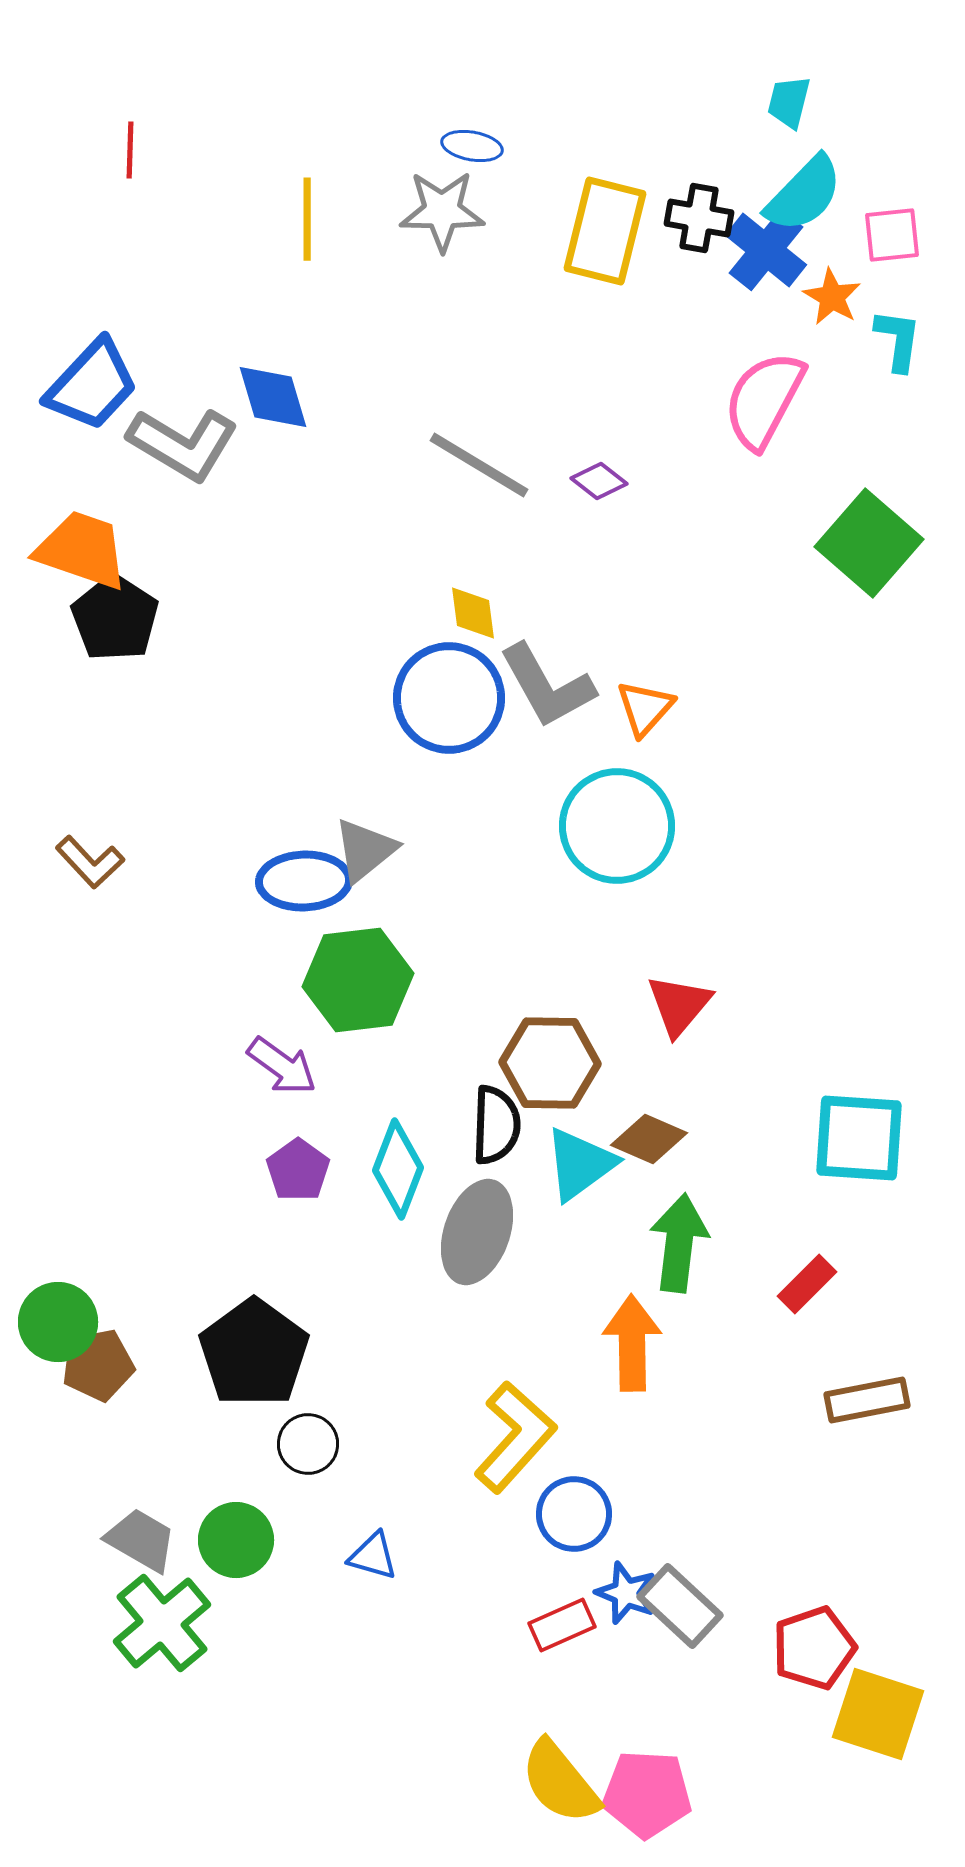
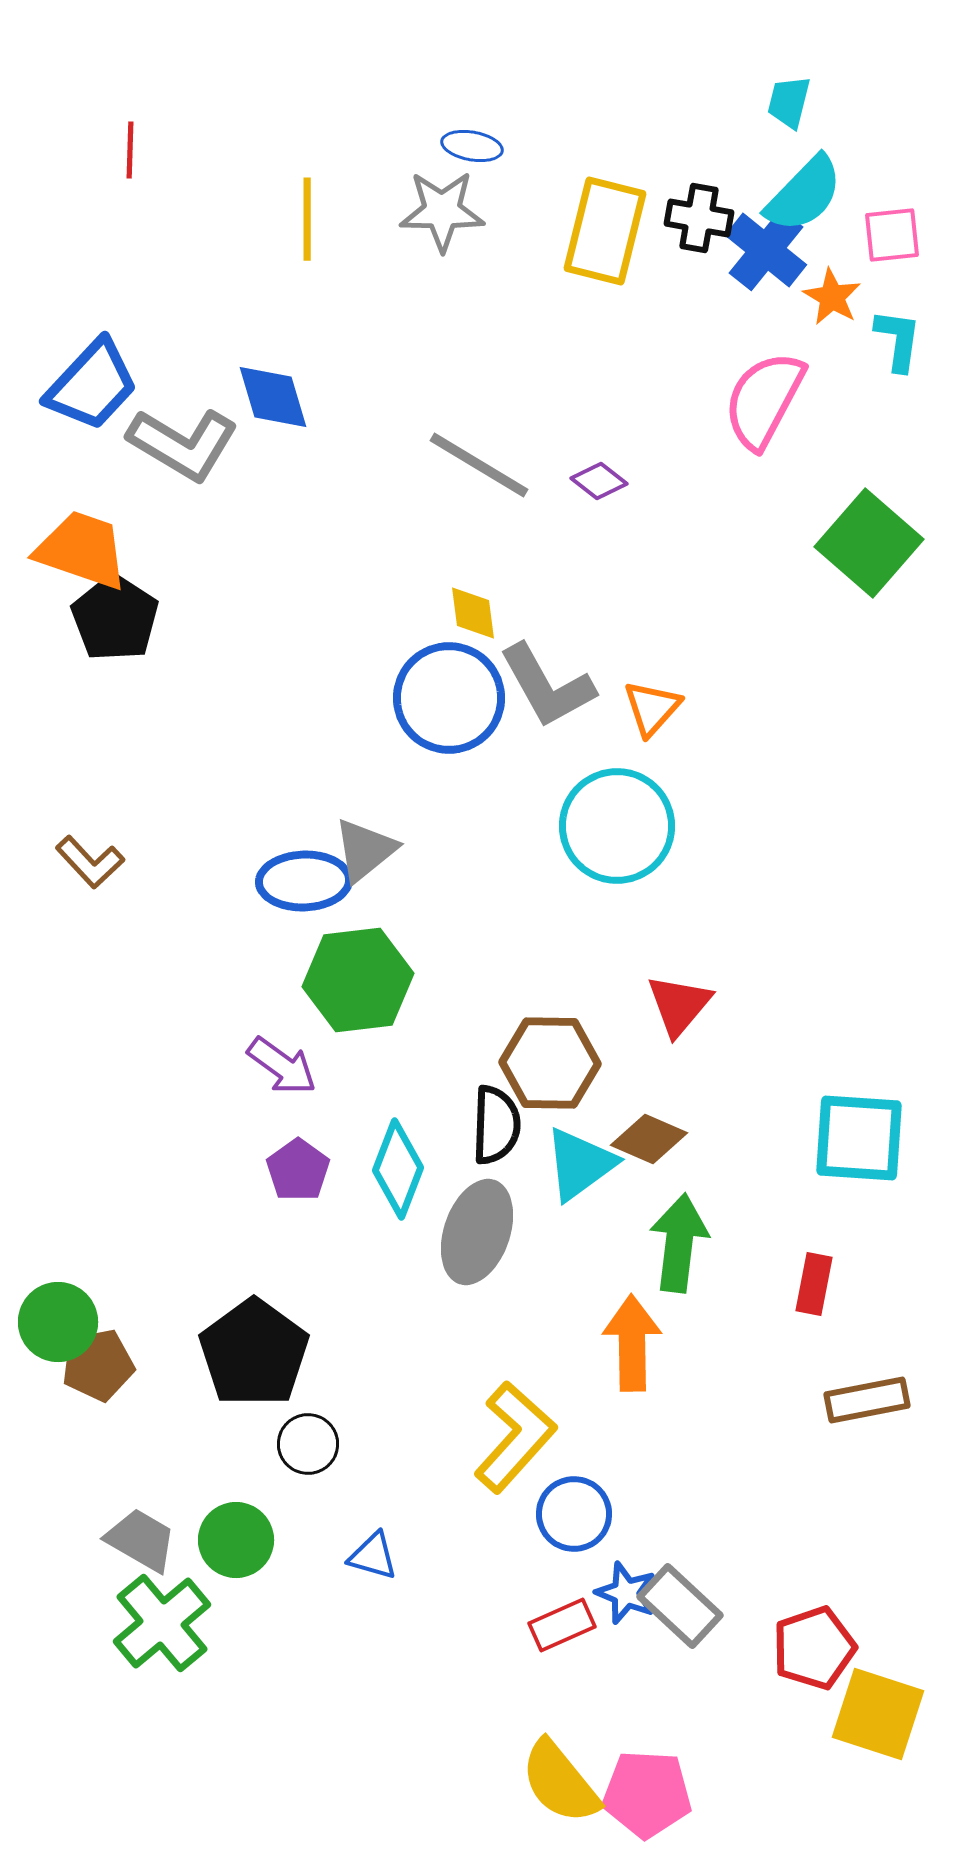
orange triangle at (645, 708): moved 7 px right
red rectangle at (807, 1284): moved 7 px right; rotated 34 degrees counterclockwise
